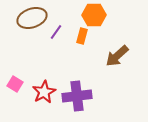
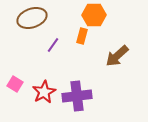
purple line: moved 3 px left, 13 px down
